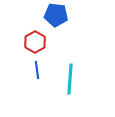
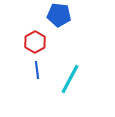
blue pentagon: moved 3 px right
cyan line: rotated 24 degrees clockwise
